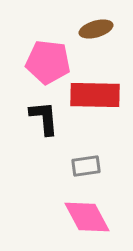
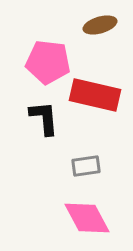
brown ellipse: moved 4 px right, 4 px up
red rectangle: rotated 12 degrees clockwise
pink diamond: moved 1 px down
